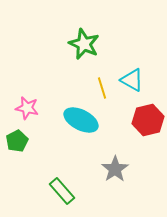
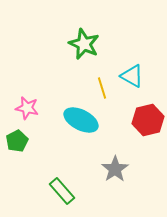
cyan triangle: moved 4 px up
